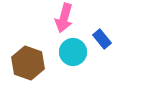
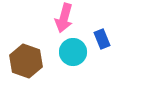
blue rectangle: rotated 18 degrees clockwise
brown hexagon: moved 2 px left, 2 px up
